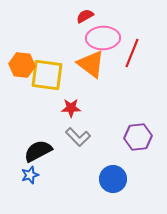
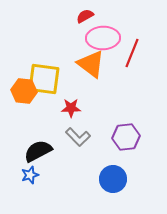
orange hexagon: moved 2 px right, 26 px down
yellow square: moved 3 px left, 4 px down
purple hexagon: moved 12 px left
